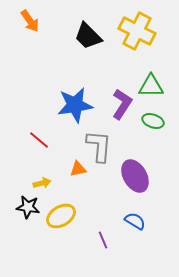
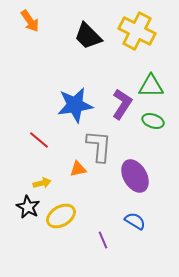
black star: rotated 20 degrees clockwise
